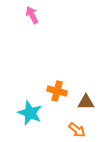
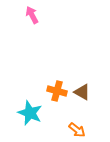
brown triangle: moved 4 px left, 10 px up; rotated 30 degrees clockwise
